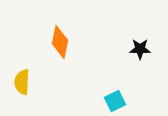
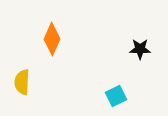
orange diamond: moved 8 px left, 3 px up; rotated 12 degrees clockwise
cyan square: moved 1 px right, 5 px up
